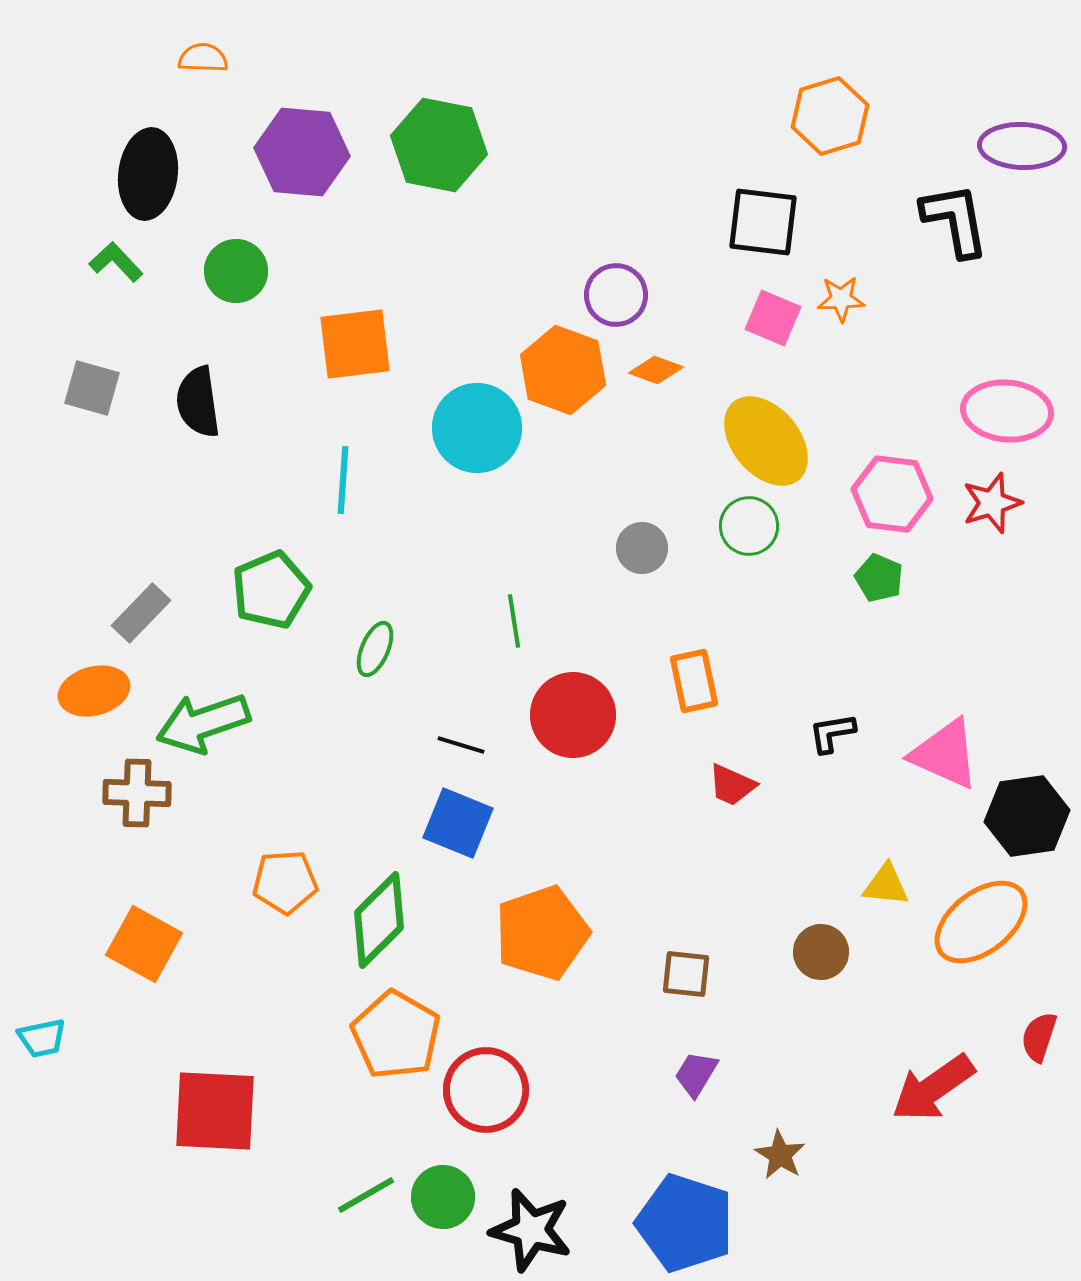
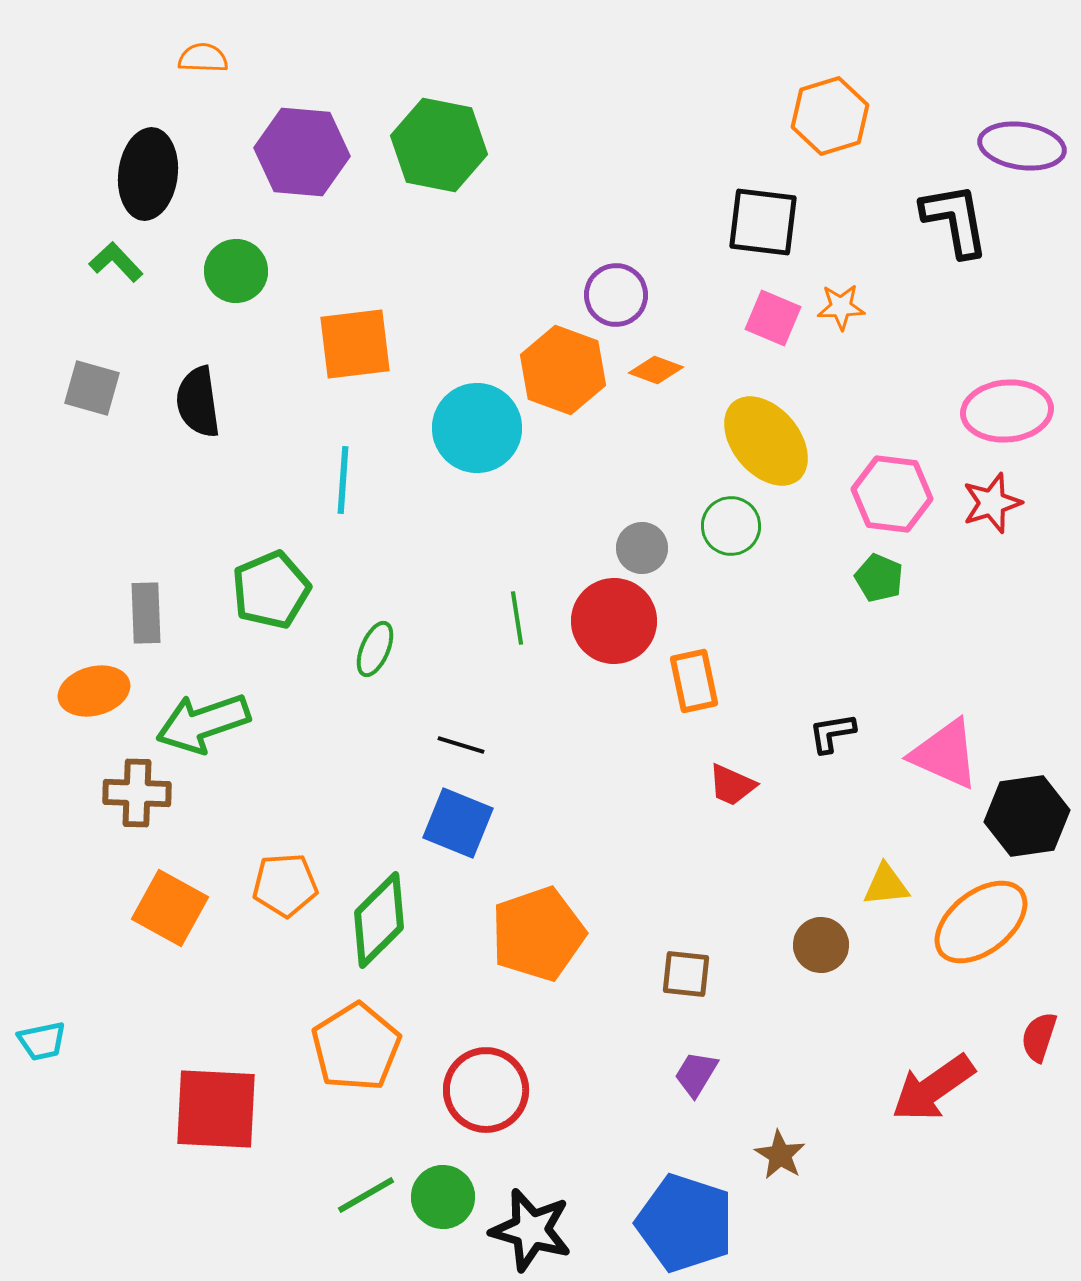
purple ellipse at (1022, 146): rotated 6 degrees clockwise
orange star at (841, 299): moved 8 px down
pink ellipse at (1007, 411): rotated 10 degrees counterclockwise
green circle at (749, 526): moved 18 px left
gray rectangle at (141, 613): moved 5 px right; rotated 46 degrees counterclockwise
green line at (514, 621): moved 3 px right, 3 px up
red circle at (573, 715): moved 41 px right, 94 px up
orange pentagon at (285, 882): moved 3 px down
yellow triangle at (886, 885): rotated 12 degrees counterclockwise
orange pentagon at (542, 933): moved 4 px left, 1 px down
orange square at (144, 944): moved 26 px right, 36 px up
brown circle at (821, 952): moved 7 px up
orange pentagon at (396, 1035): moved 40 px left, 12 px down; rotated 10 degrees clockwise
cyan trapezoid at (42, 1038): moved 3 px down
red square at (215, 1111): moved 1 px right, 2 px up
